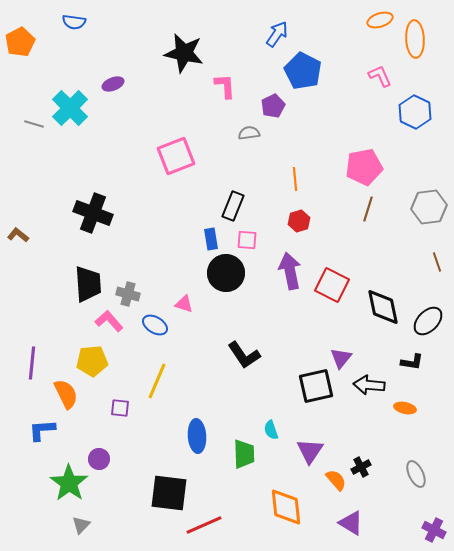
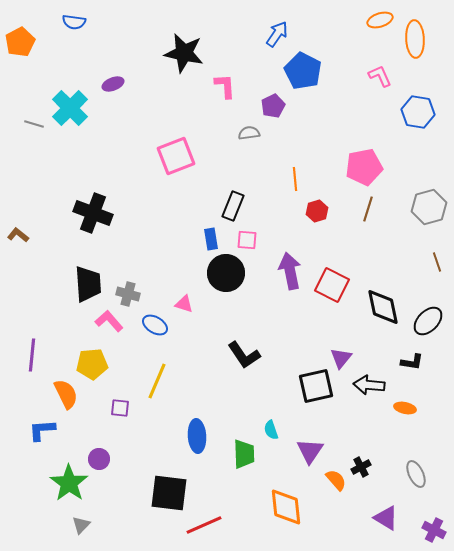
blue hexagon at (415, 112): moved 3 px right; rotated 16 degrees counterclockwise
gray hexagon at (429, 207): rotated 8 degrees counterclockwise
red hexagon at (299, 221): moved 18 px right, 10 px up
yellow pentagon at (92, 361): moved 3 px down
purple line at (32, 363): moved 8 px up
purple triangle at (351, 523): moved 35 px right, 5 px up
